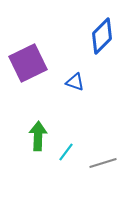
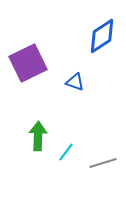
blue diamond: rotated 12 degrees clockwise
